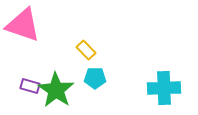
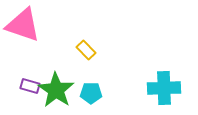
cyan pentagon: moved 4 px left, 15 px down
